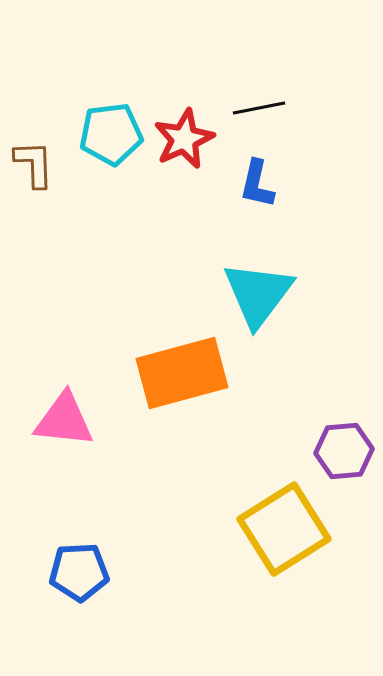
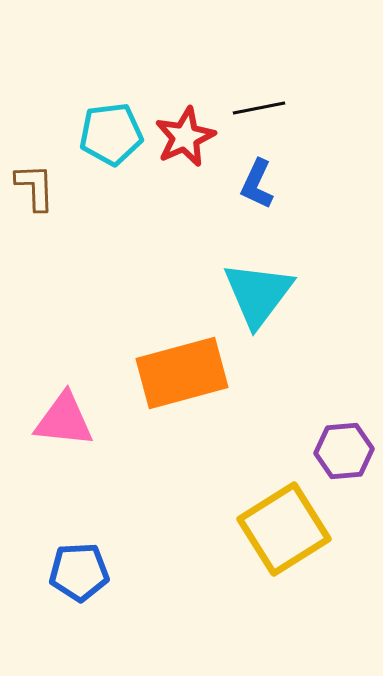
red star: moved 1 px right, 2 px up
brown L-shape: moved 1 px right, 23 px down
blue L-shape: rotated 12 degrees clockwise
